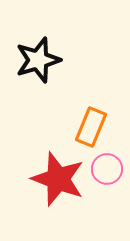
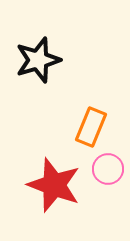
pink circle: moved 1 px right
red star: moved 4 px left, 6 px down
